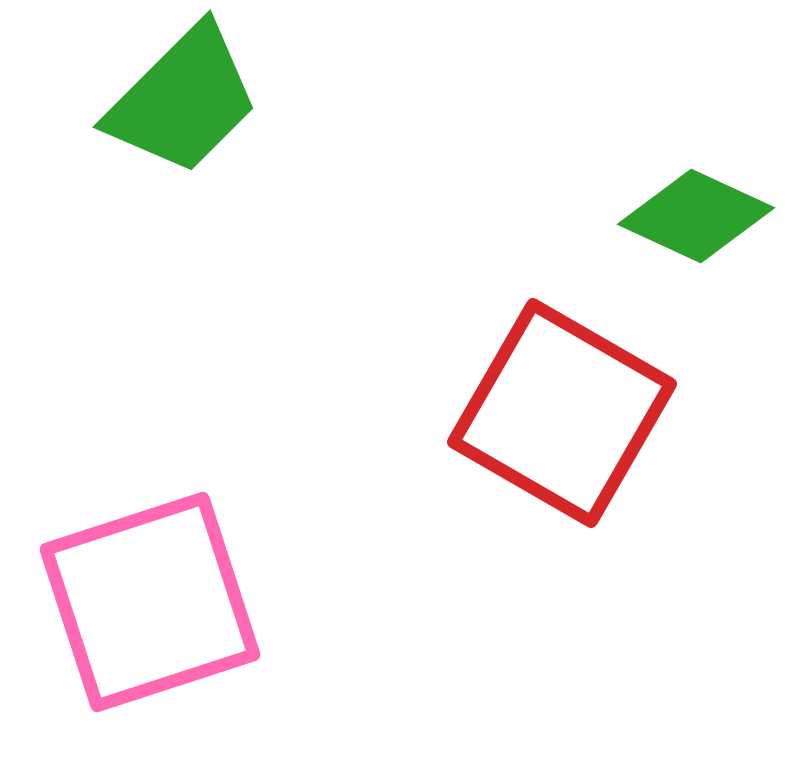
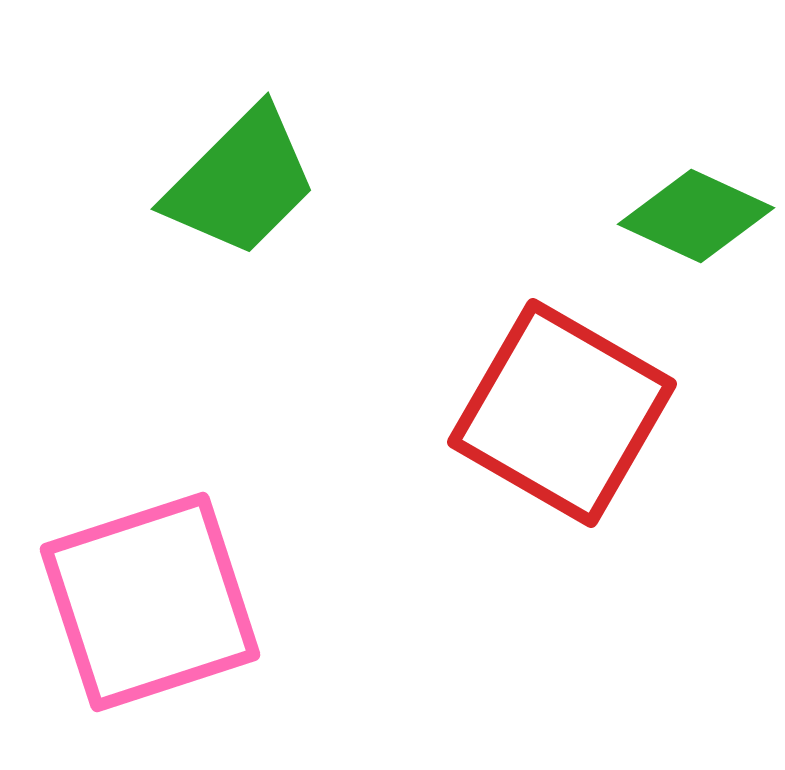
green trapezoid: moved 58 px right, 82 px down
